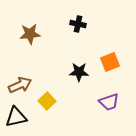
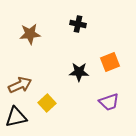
yellow square: moved 2 px down
